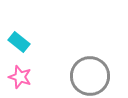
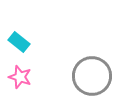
gray circle: moved 2 px right
